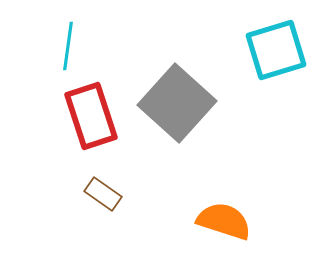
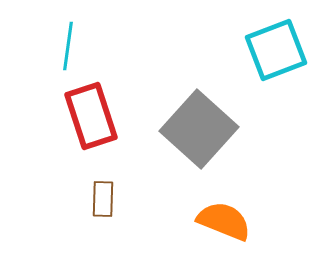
cyan square: rotated 4 degrees counterclockwise
gray square: moved 22 px right, 26 px down
brown rectangle: moved 5 px down; rotated 57 degrees clockwise
orange semicircle: rotated 4 degrees clockwise
